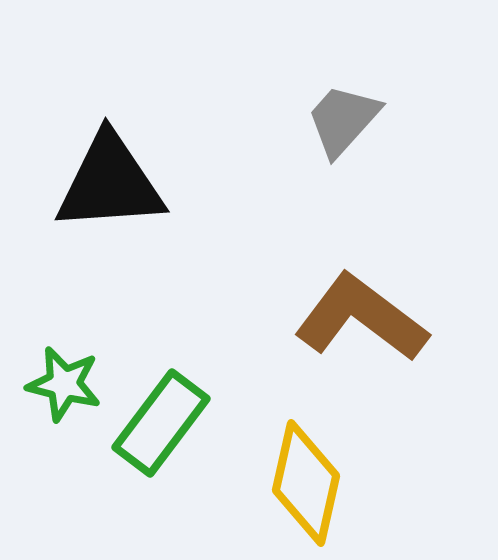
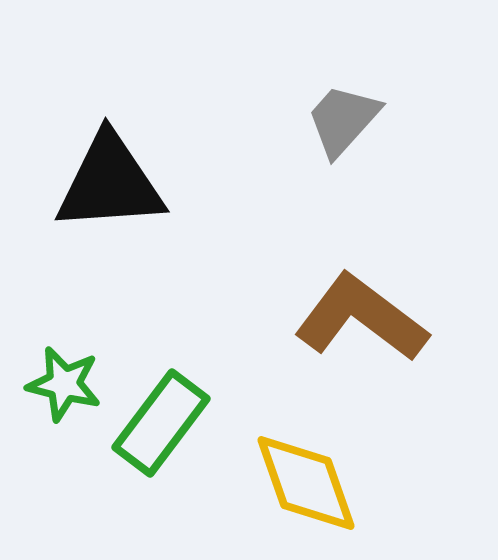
yellow diamond: rotated 32 degrees counterclockwise
